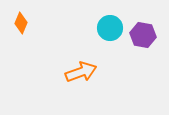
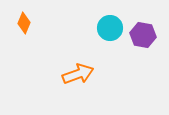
orange diamond: moved 3 px right
orange arrow: moved 3 px left, 2 px down
